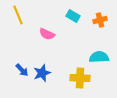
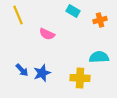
cyan rectangle: moved 5 px up
